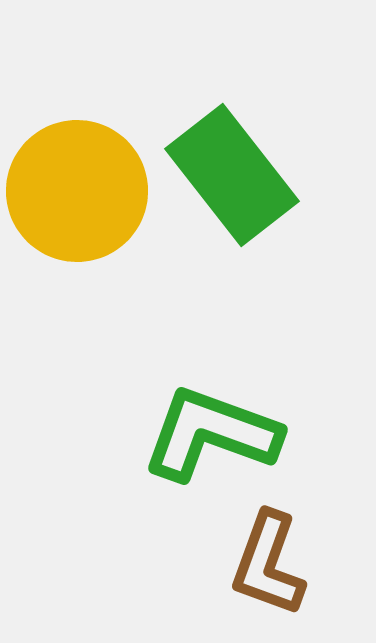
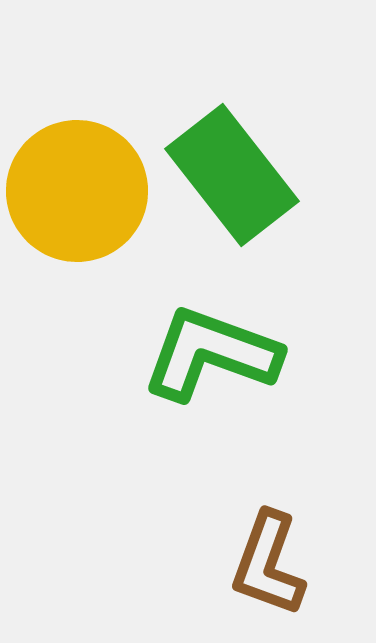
green L-shape: moved 80 px up
